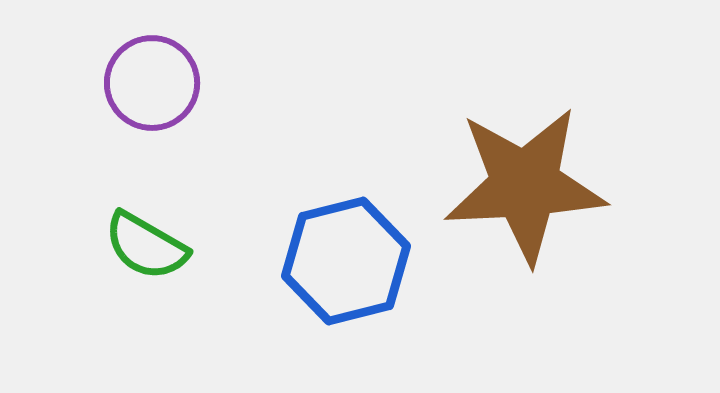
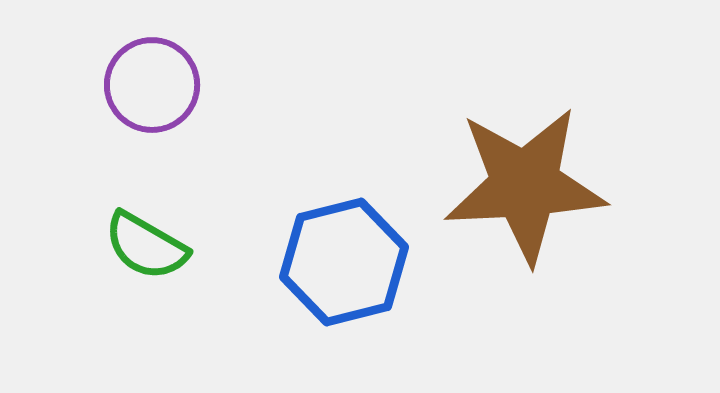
purple circle: moved 2 px down
blue hexagon: moved 2 px left, 1 px down
